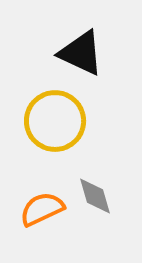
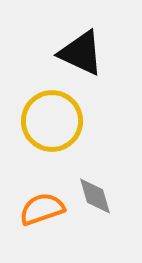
yellow circle: moved 3 px left
orange semicircle: rotated 6 degrees clockwise
